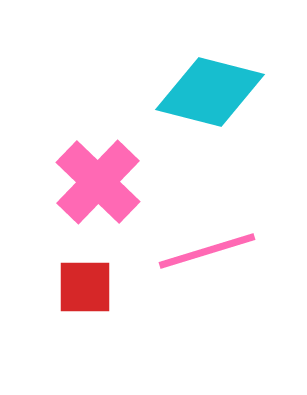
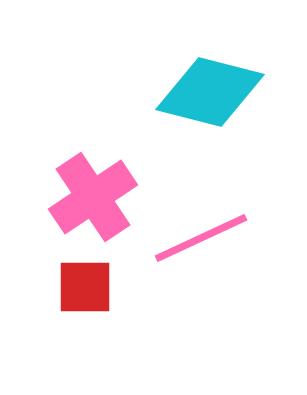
pink cross: moved 5 px left, 15 px down; rotated 12 degrees clockwise
pink line: moved 6 px left, 13 px up; rotated 8 degrees counterclockwise
